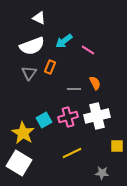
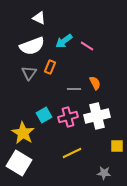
pink line: moved 1 px left, 4 px up
cyan square: moved 5 px up
gray star: moved 2 px right
